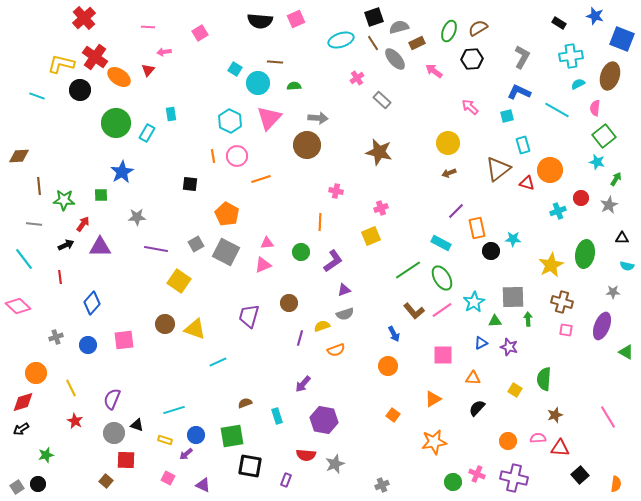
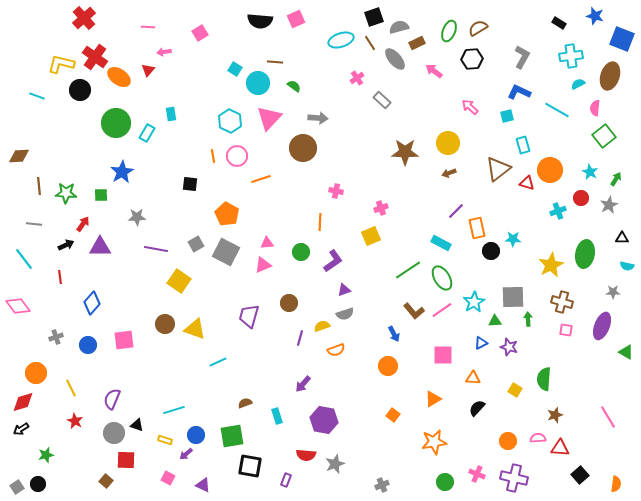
brown line at (373, 43): moved 3 px left
green semicircle at (294, 86): rotated 40 degrees clockwise
brown circle at (307, 145): moved 4 px left, 3 px down
brown star at (379, 152): moved 26 px right; rotated 12 degrees counterclockwise
cyan star at (597, 162): moved 7 px left, 10 px down; rotated 14 degrees clockwise
green star at (64, 200): moved 2 px right, 7 px up
pink diamond at (18, 306): rotated 10 degrees clockwise
green circle at (453, 482): moved 8 px left
